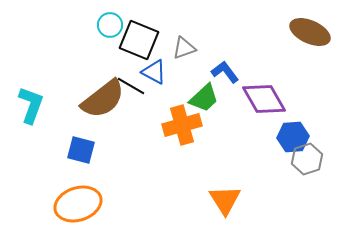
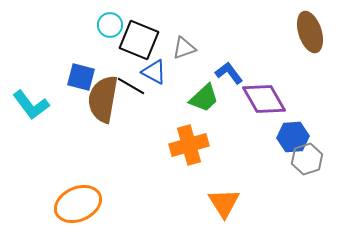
brown ellipse: rotated 48 degrees clockwise
blue L-shape: moved 4 px right, 1 px down
brown semicircle: rotated 138 degrees clockwise
cyan L-shape: rotated 123 degrees clockwise
orange cross: moved 7 px right, 20 px down
blue square: moved 73 px up
orange triangle: moved 1 px left, 3 px down
orange ellipse: rotated 6 degrees counterclockwise
